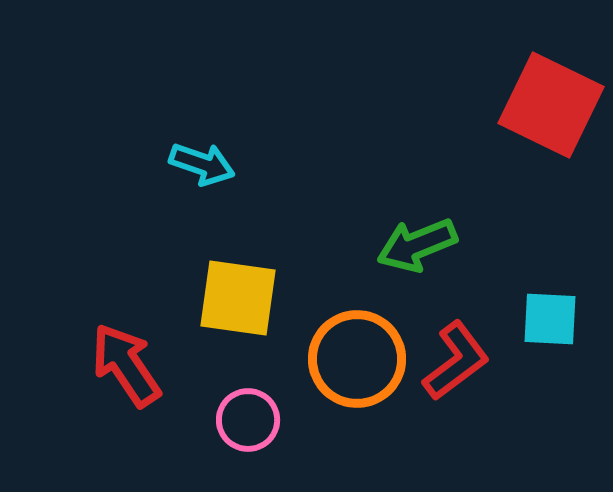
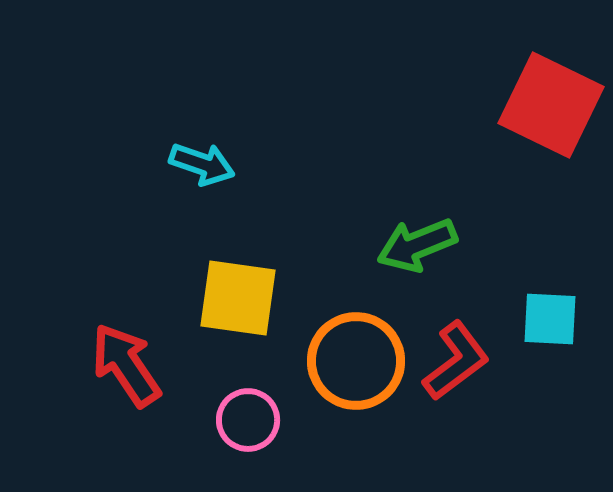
orange circle: moved 1 px left, 2 px down
